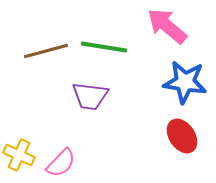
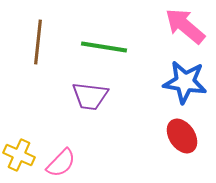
pink arrow: moved 18 px right
brown line: moved 8 px left, 9 px up; rotated 69 degrees counterclockwise
